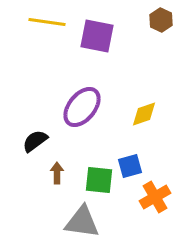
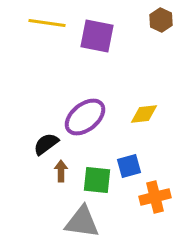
yellow line: moved 1 px down
purple ellipse: moved 3 px right, 10 px down; rotated 12 degrees clockwise
yellow diamond: rotated 12 degrees clockwise
black semicircle: moved 11 px right, 3 px down
blue square: moved 1 px left
brown arrow: moved 4 px right, 2 px up
green square: moved 2 px left
orange cross: rotated 16 degrees clockwise
